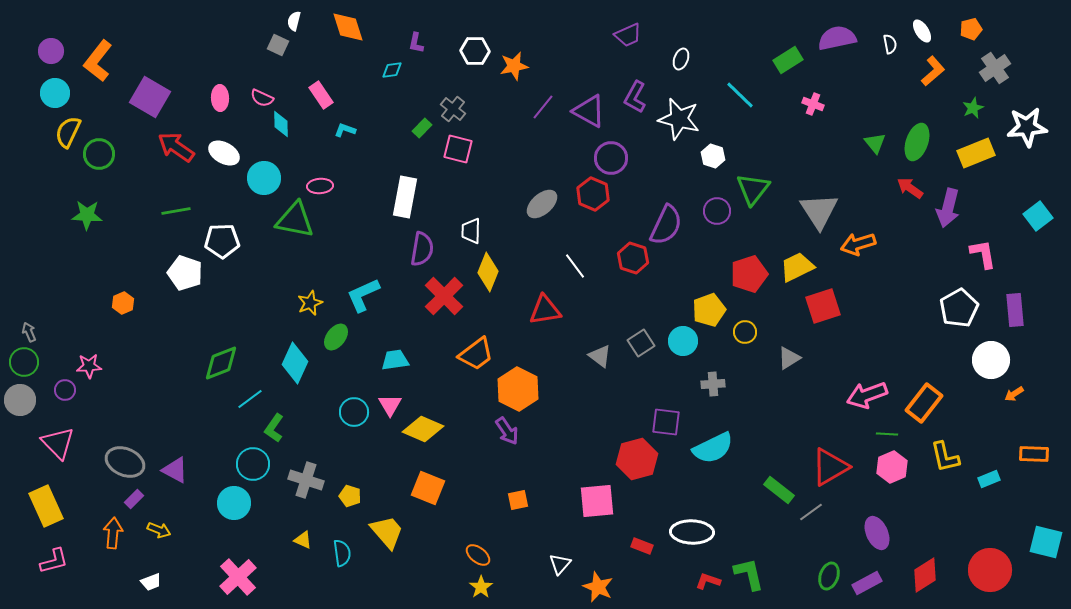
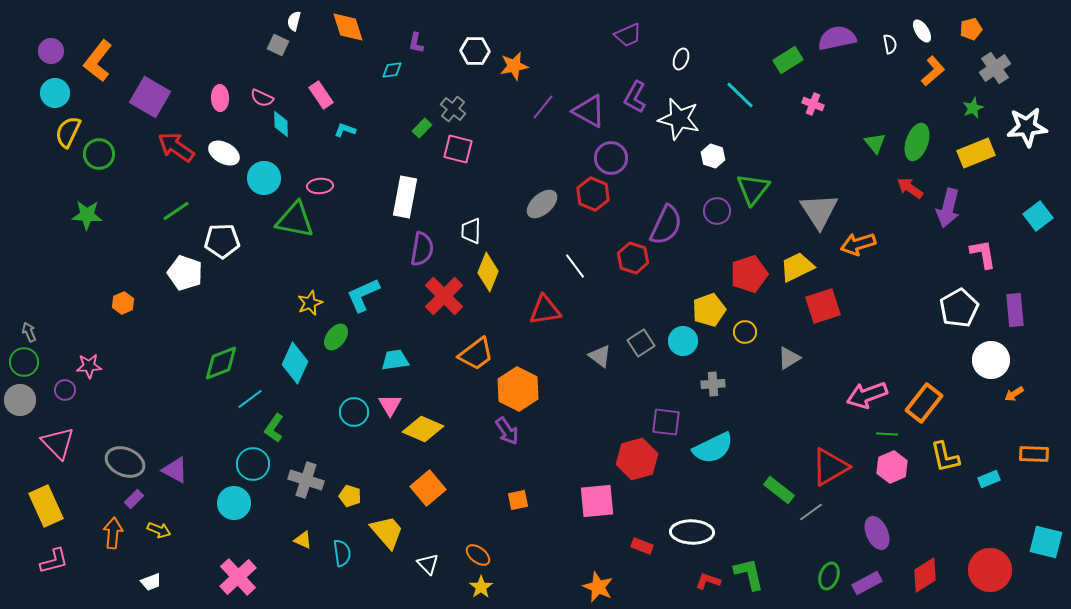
green line at (176, 211): rotated 24 degrees counterclockwise
orange square at (428, 488): rotated 28 degrees clockwise
white triangle at (560, 564): moved 132 px left; rotated 25 degrees counterclockwise
